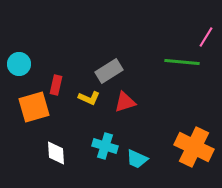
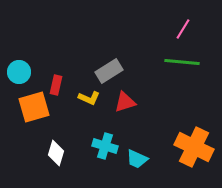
pink line: moved 23 px left, 8 px up
cyan circle: moved 8 px down
white diamond: rotated 20 degrees clockwise
